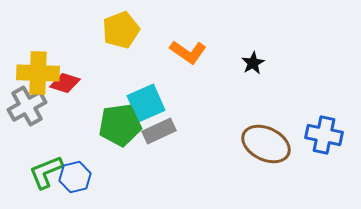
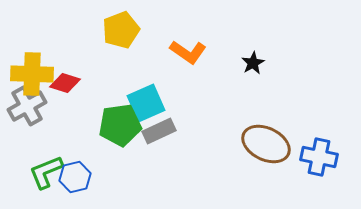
yellow cross: moved 6 px left, 1 px down
blue cross: moved 5 px left, 22 px down
